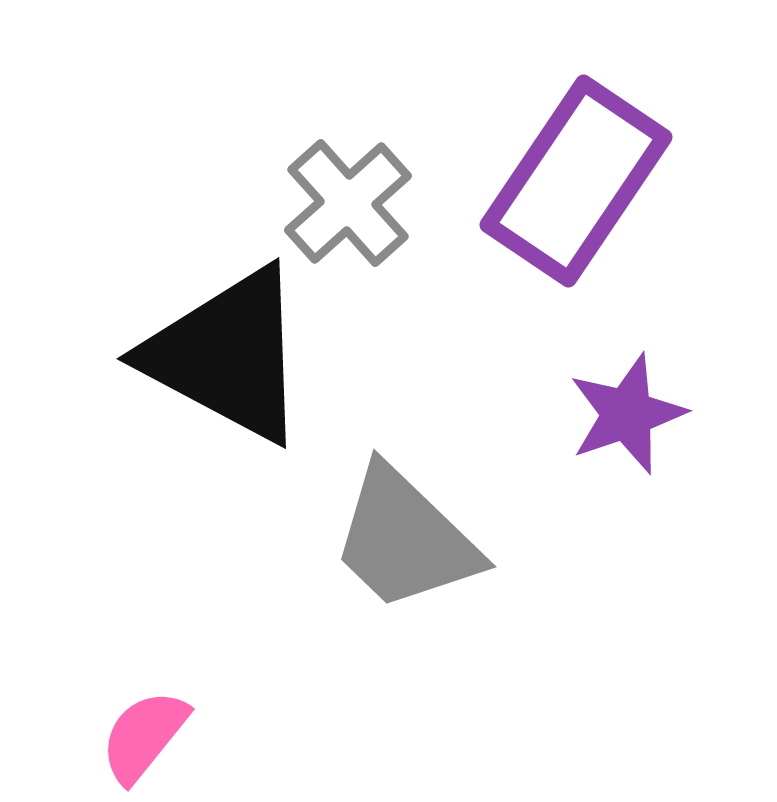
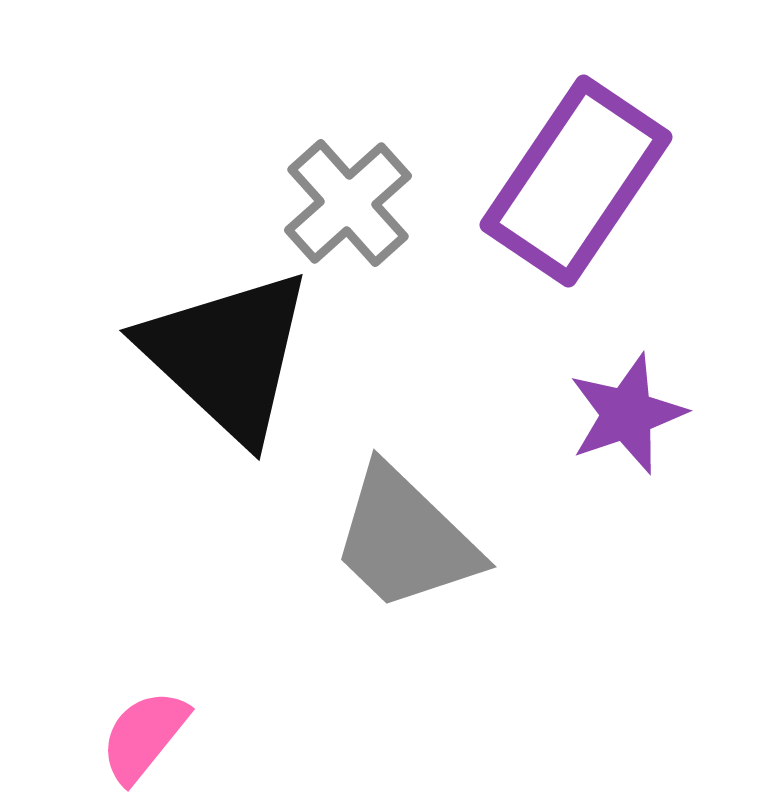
black triangle: rotated 15 degrees clockwise
